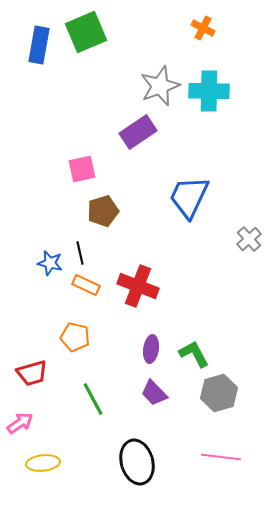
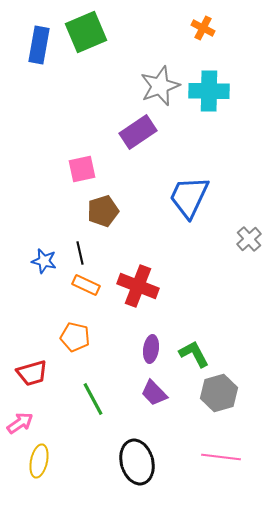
blue star: moved 6 px left, 2 px up
yellow ellipse: moved 4 px left, 2 px up; rotated 72 degrees counterclockwise
